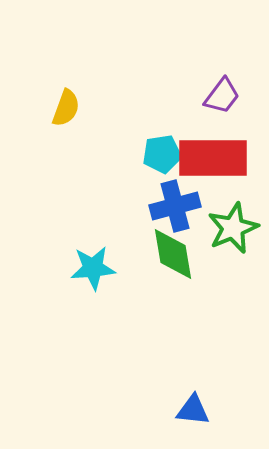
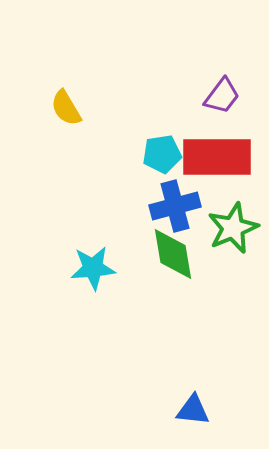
yellow semicircle: rotated 129 degrees clockwise
red rectangle: moved 4 px right, 1 px up
